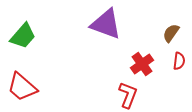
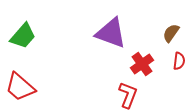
purple triangle: moved 5 px right, 9 px down
red trapezoid: moved 2 px left
